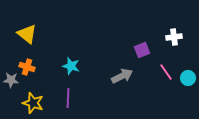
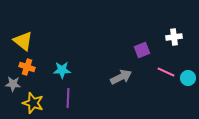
yellow triangle: moved 4 px left, 7 px down
cyan star: moved 9 px left, 4 px down; rotated 18 degrees counterclockwise
pink line: rotated 30 degrees counterclockwise
gray arrow: moved 1 px left, 1 px down
gray star: moved 2 px right, 4 px down
